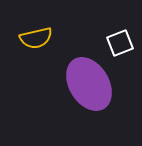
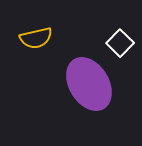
white square: rotated 24 degrees counterclockwise
